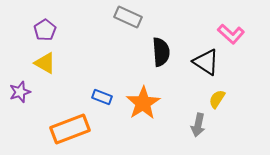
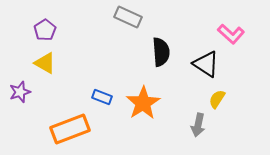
black triangle: moved 2 px down
